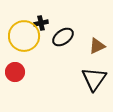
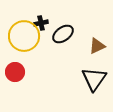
black ellipse: moved 3 px up
